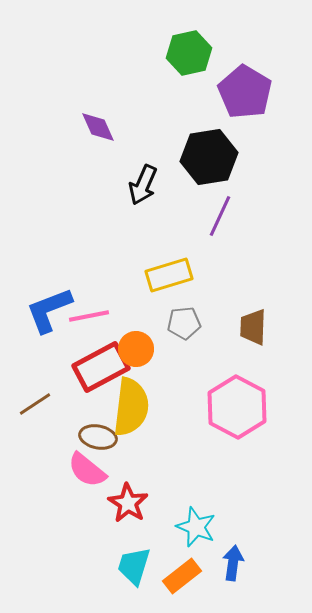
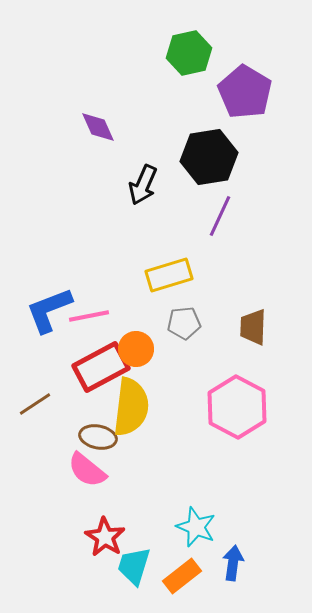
red star: moved 23 px left, 34 px down
